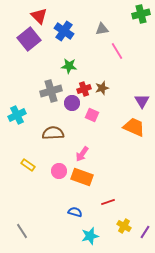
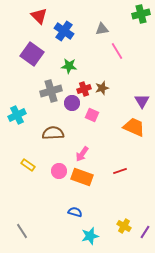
purple square: moved 3 px right, 15 px down; rotated 15 degrees counterclockwise
red line: moved 12 px right, 31 px up
